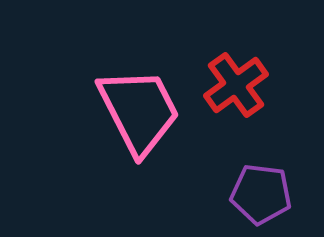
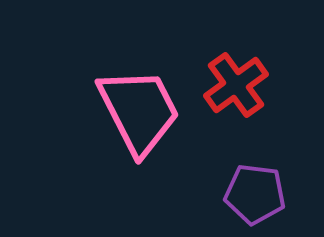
purple pentagon: moved 6 px left
